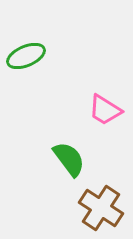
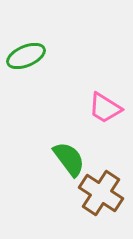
pink trapezoid: moved 2 px up
brown cross: moved 15 px up
